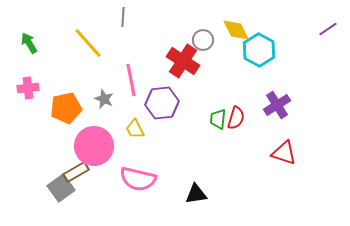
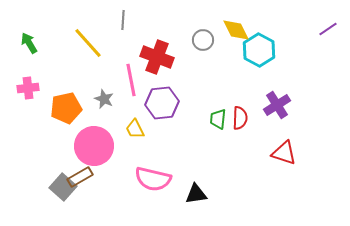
gray line: moved 3 px down
red cross: moved 26 px left, 4 px up; rotated 12 degrees counterclockwise
red semicircle: moved 4 px right; rotated 15 degrees counterclockwise
brown rectangle: moved 4 px right, 5 px down
pink semicircle: moved 15 px right
gray square: moved 2 px right, 1 px up; rotated 12 degrees counterclockwise
